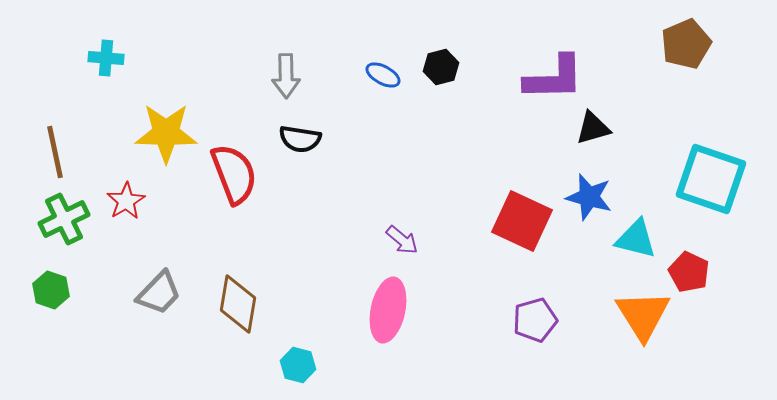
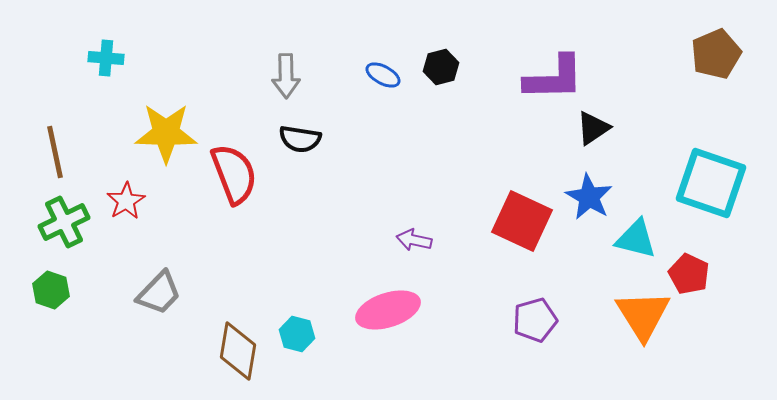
brown pentagon: moved 30 px right, 10 px down
black triangle: rotated 18 degrees counterclockwise
cyan square: moved 4 px down
blue star: rotated 15 degrees clockwise
green cross: moved 3 px down
purple arrow: moved 12 px right; rotated 152 degrees clockwise
red pentagon: moved 2 px down
brown diamond: moved 47 px down
pink ellipse: rotated 60 degrees clockwise
cyan hexagon: moved 1 px left, 31 px up
